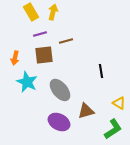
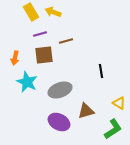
yellow arrow: rotated 84 degrees counterclockwise
gray ellipse: rotated 70 degrees counterclockwise
